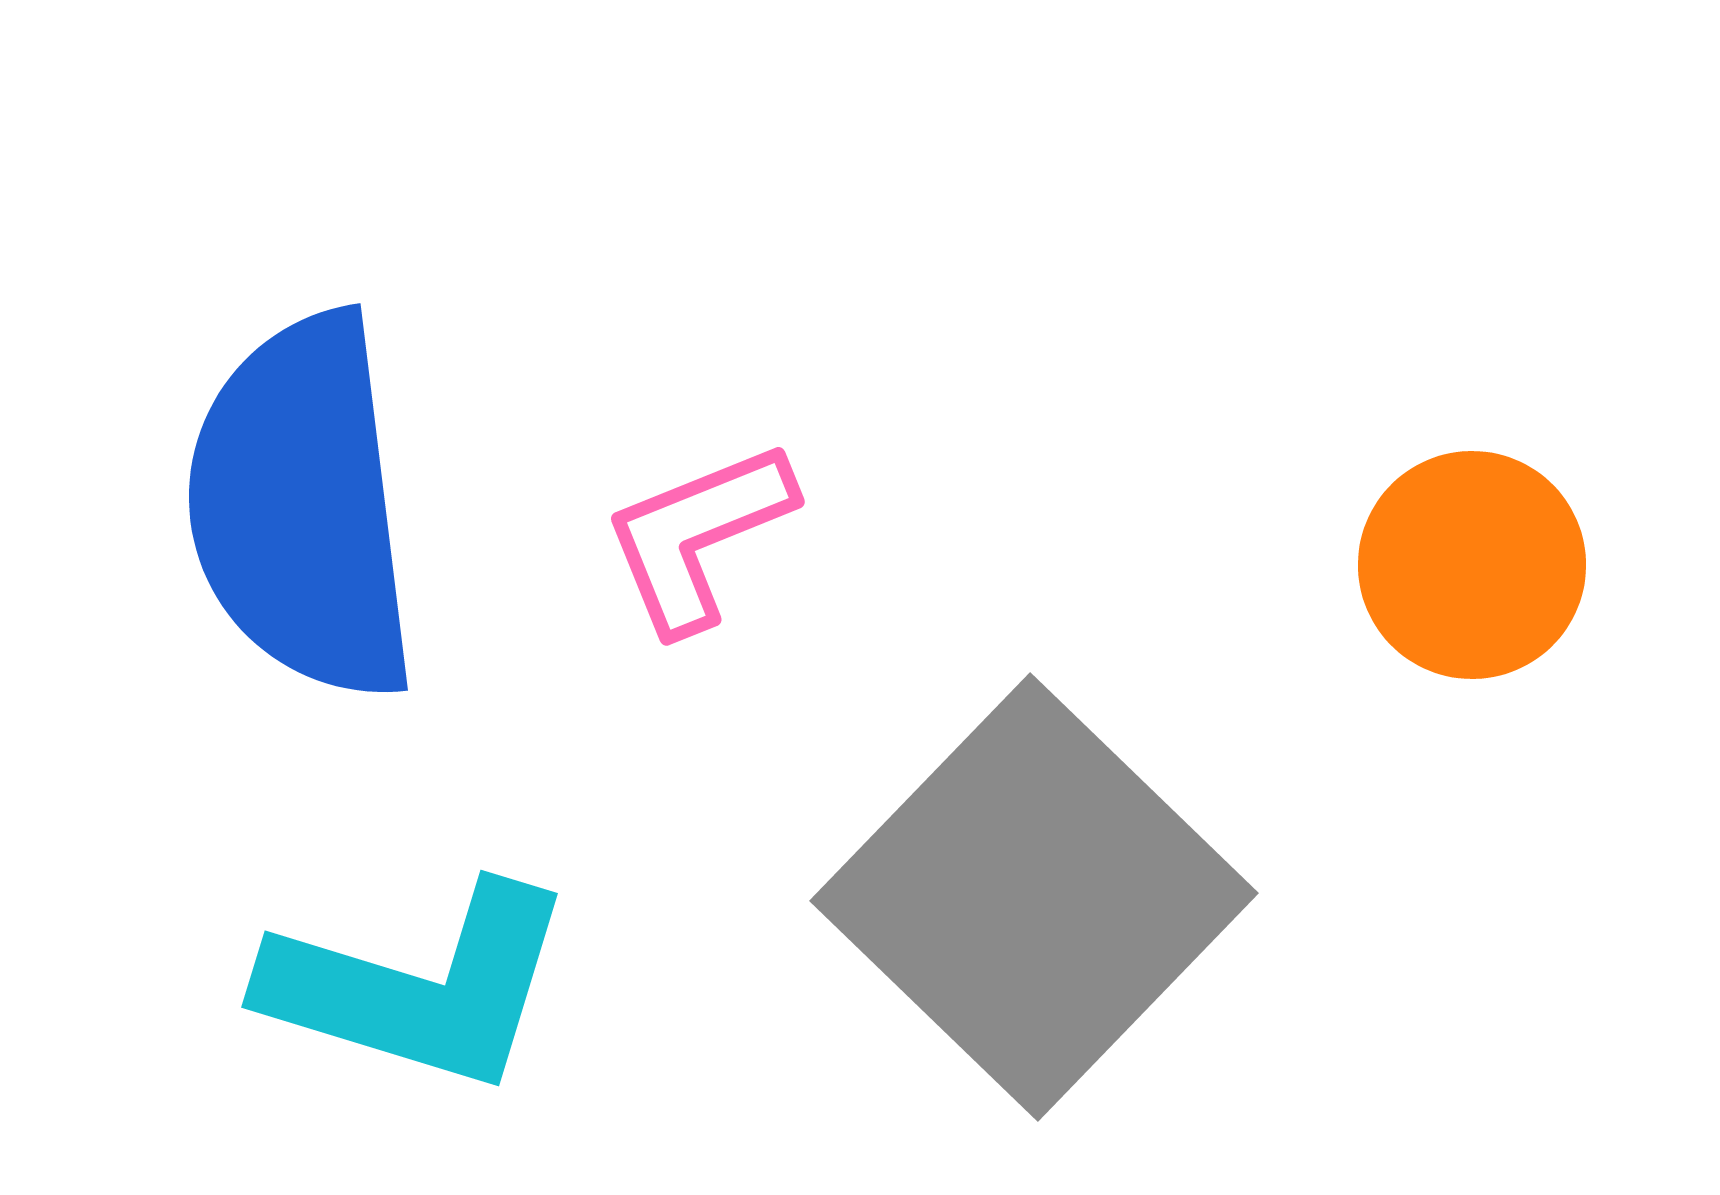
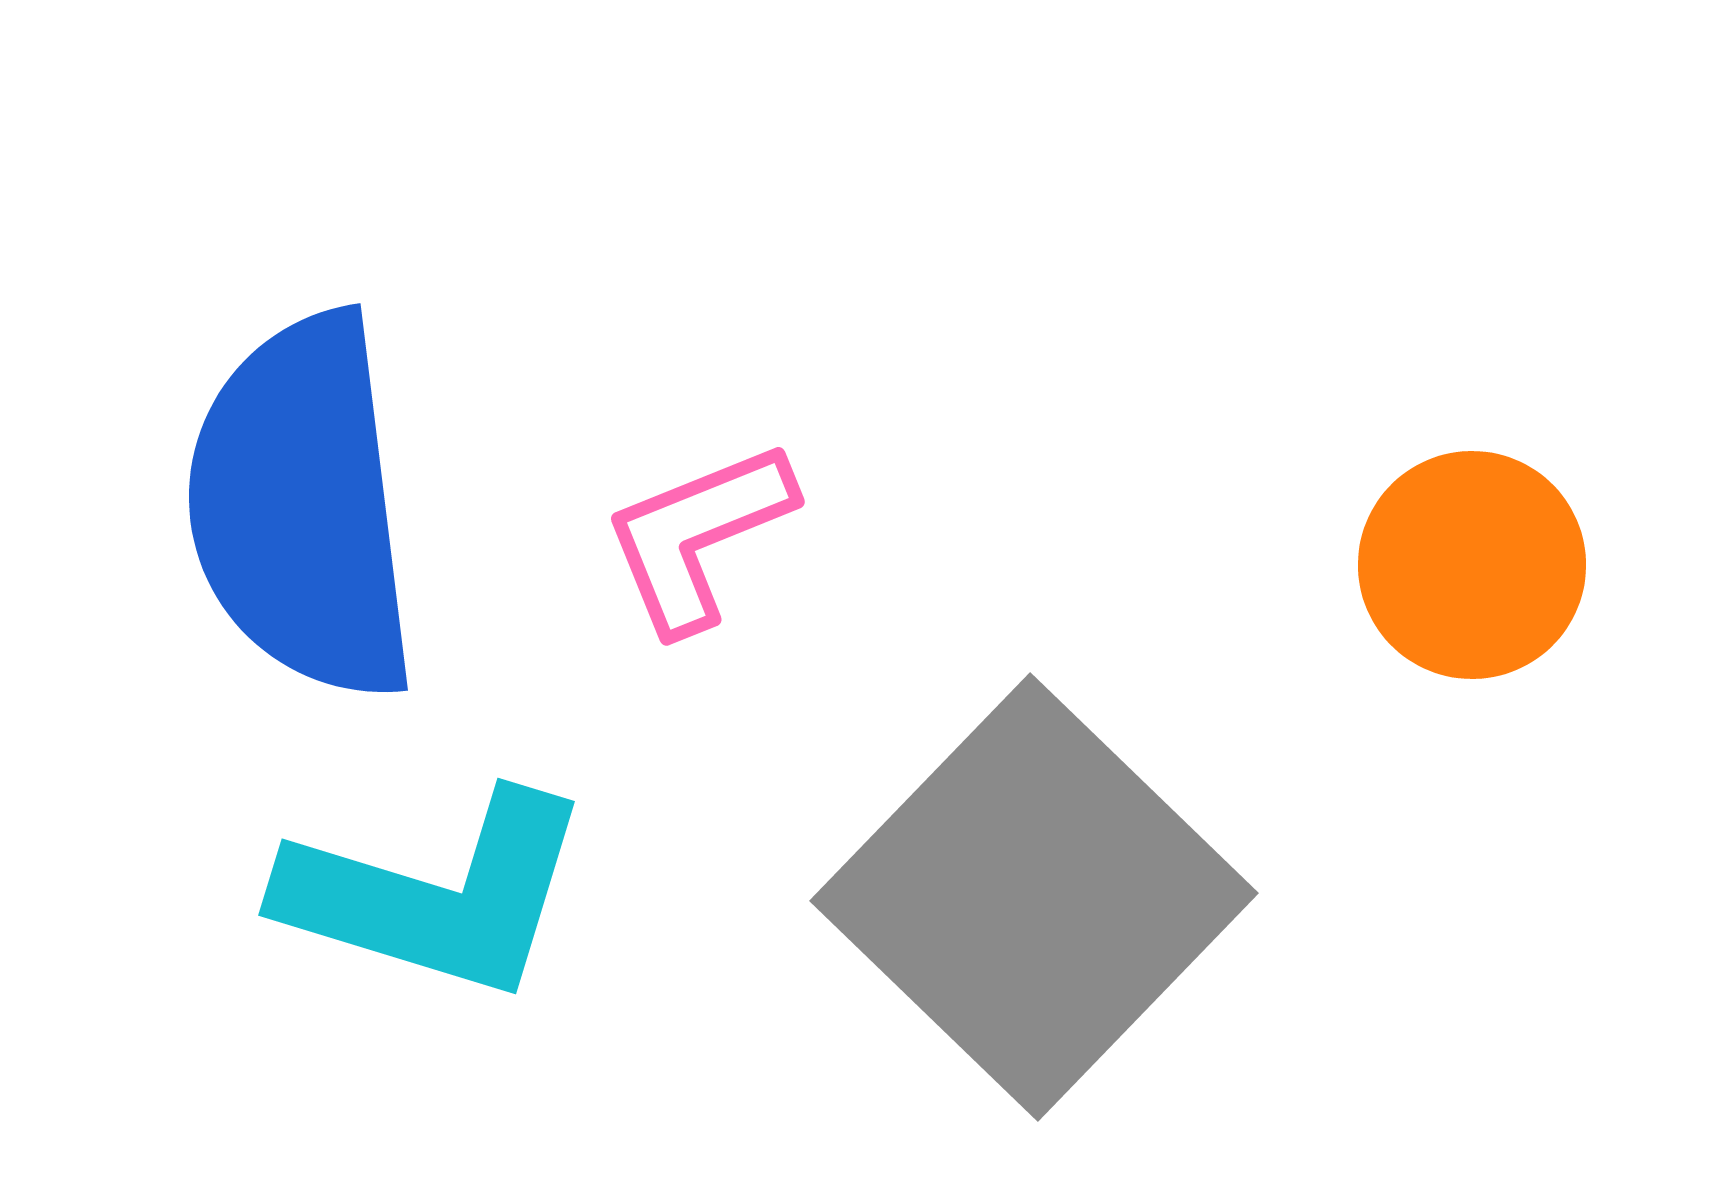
cyan L-shape: moved 17 px right, 92 px up
